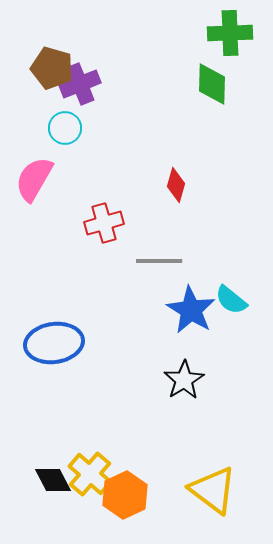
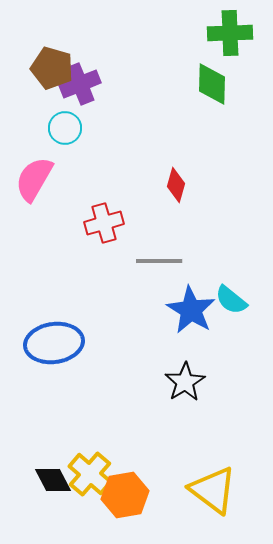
black star: moved 1 px right, 2 px down
orange hexagon: rotated 15 degrees clockwise
